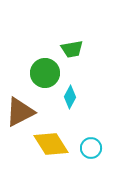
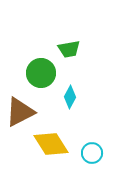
green trapezoid: moved 3 px left
green circle: moved 4 px left
cyan circle: moved 1 px right, 5 px down
